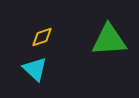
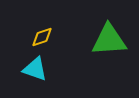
cyan triangle: rotated 24 degrees counterclockwise
